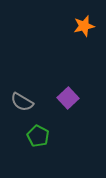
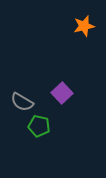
purple square: moved 6 px left, 5 px up
green pentagon: moved 1 px right, 10 px up; rotated 15 degrees counterclockwise
